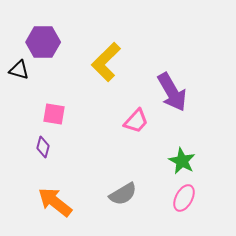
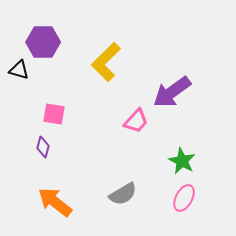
purple arrow: rotated 84 degrees clockwise
